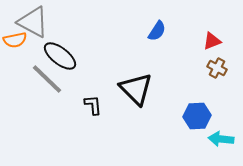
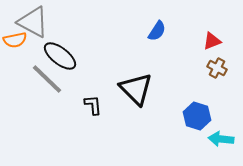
blue hexagon: rotated 20 degrees clockwise
